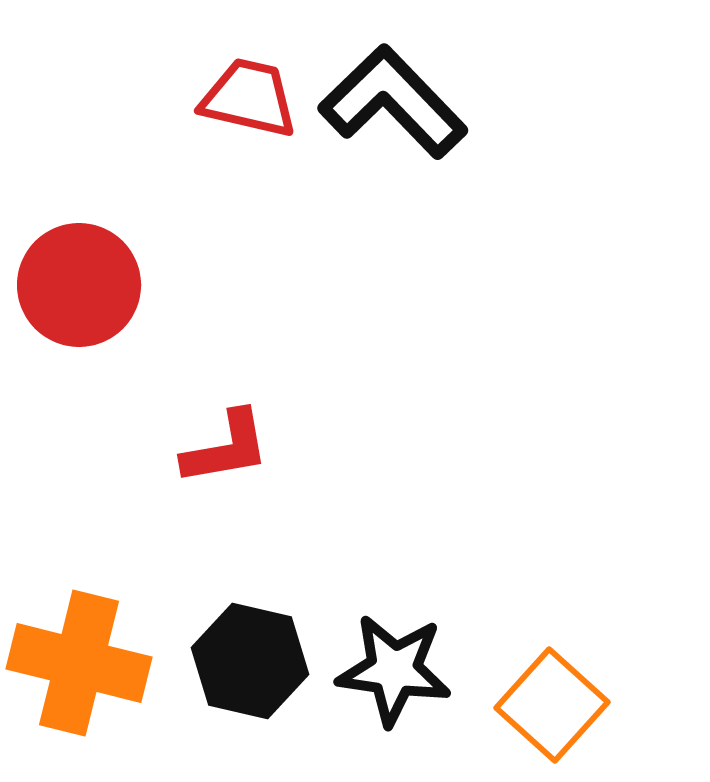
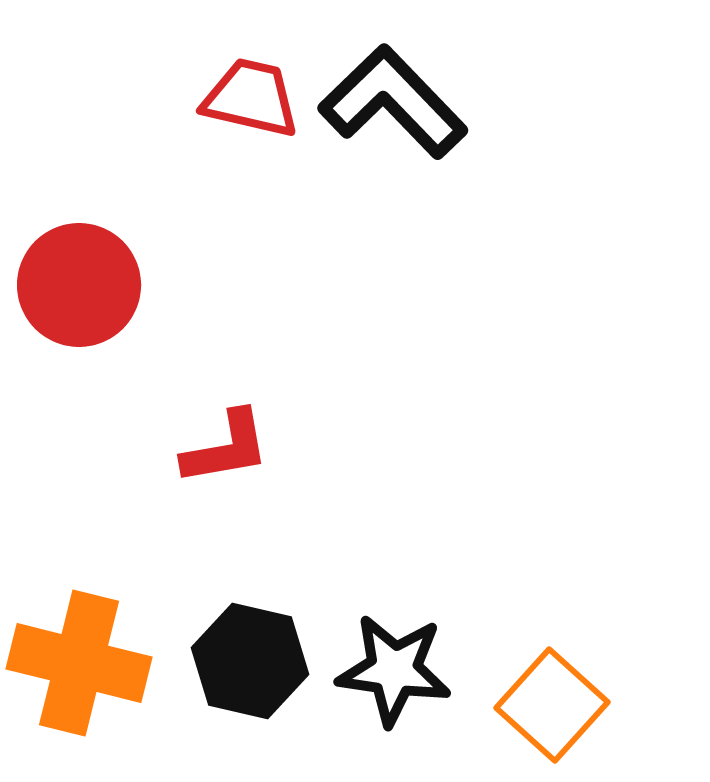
red trapezoid: moved 2 px right
